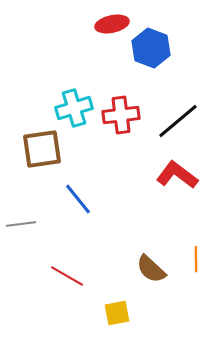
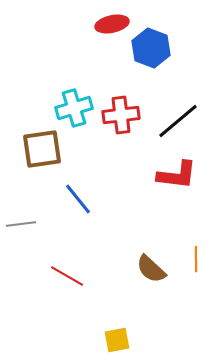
red L-shape: rotated 150 degrees clockwise
yellow square: moved 27 px down
